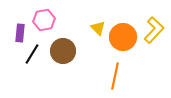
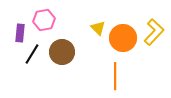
yellow L-shape: moved 2 px down
orange circle: moved 1 px down
brown circle: moved 1 px left, 1 px down
orange line: rotated 12 degrees counterclockwise
